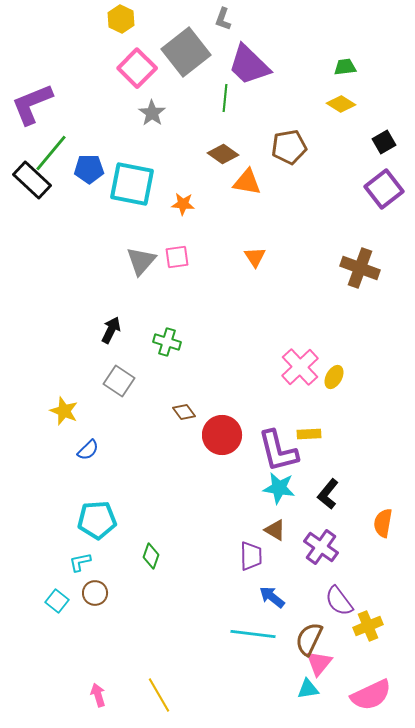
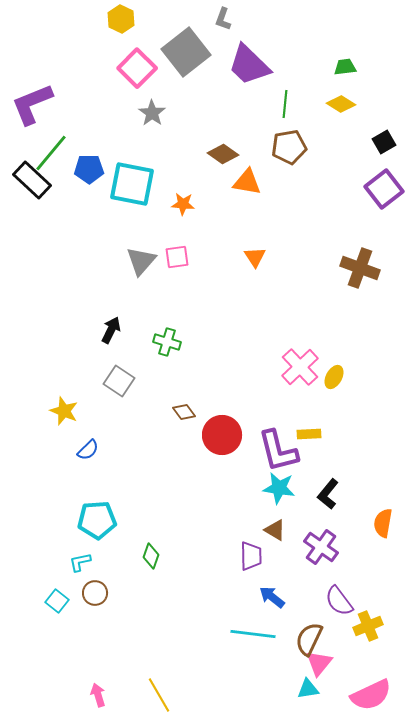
green line at (225, 98): moved 60 px right, 6 px down
